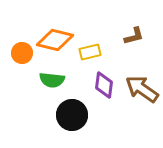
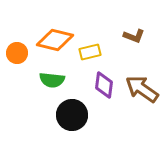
brown L-shape: rotated 35 degrees clockwise
orange circle: moved 5 px left
